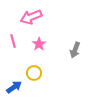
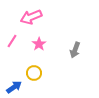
pink line: moved 1 px left; rotated 48 degrees clockwise
